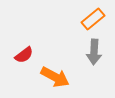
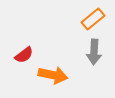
orange arrow: moved 2 px left, 2 px up; rotated 16 degrees counterclockwise
